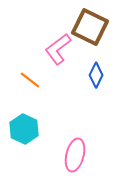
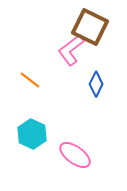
pink L-shape: moved 13 px right, 1 px down
blue diamond: moved 9 px down
cyan hexagon: moved 8 px right, 5 px down
pink ellipse: rotated 68 degrees counterclockwise
